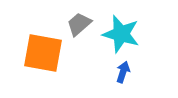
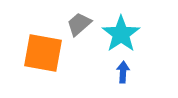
cyan star: rotated 21 degrees clockwise
blue arrow: rotated 15 degrees counterclockwise
